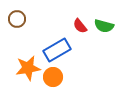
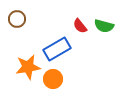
blue rectangle: moved 1 px up
orange star: moved 1 px up
orange circle: moved 2 px down
